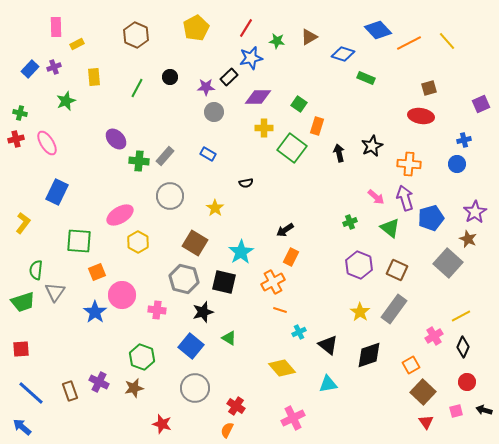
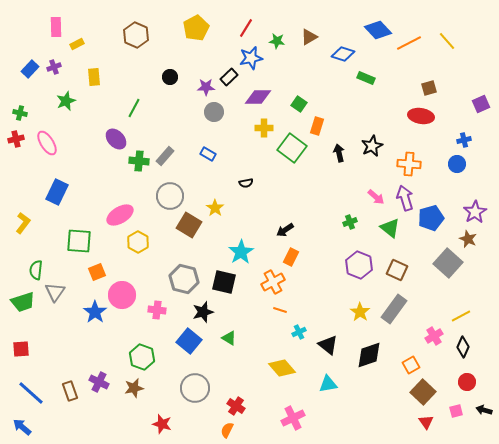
green line at (137, 88): moved 3 px left, 20 px down
brown square at (195, 243): moved 6 px left, 18 px up
blue square at (191, 346): moved 2 px left, 5 px up
